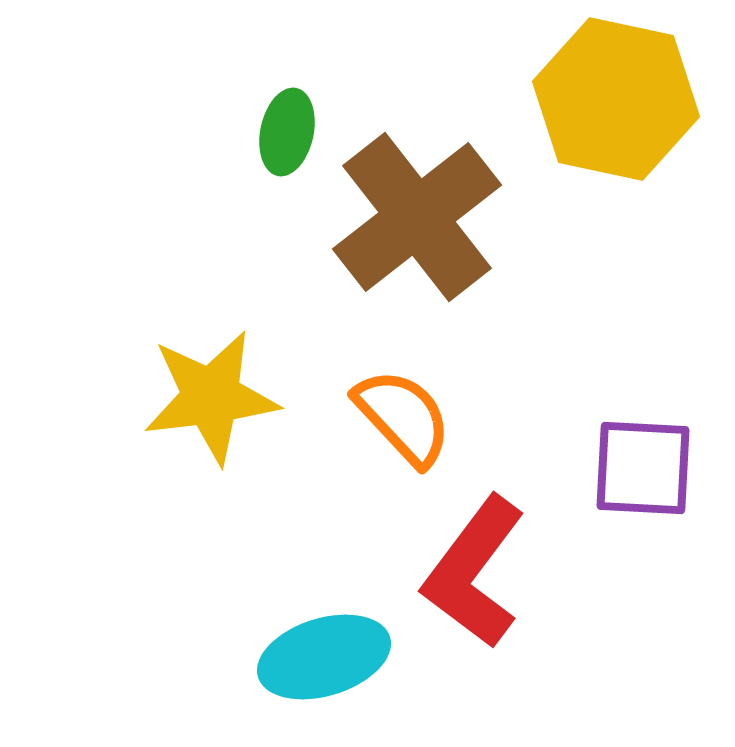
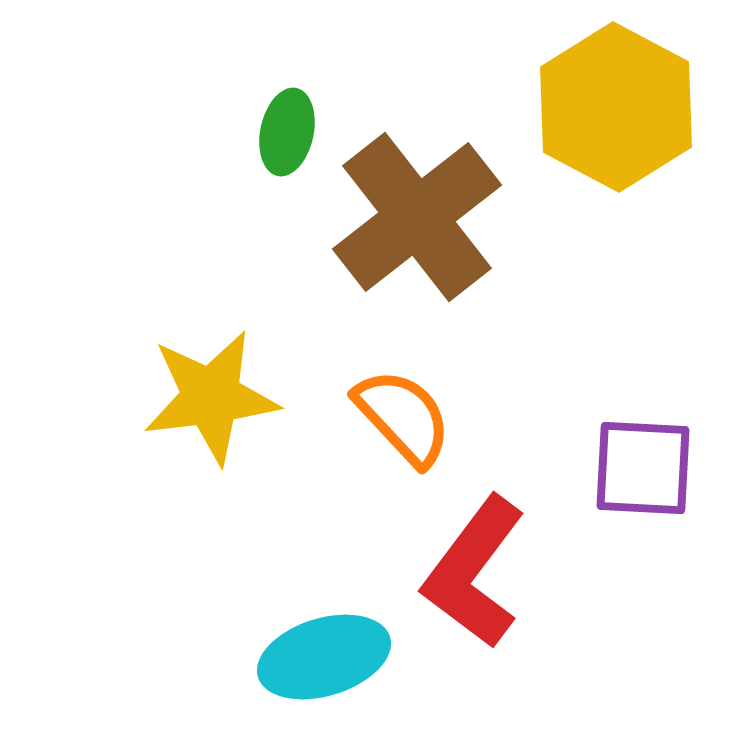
yellow hexagon: moved 8 px down; rotated 16 degrees clockwise
